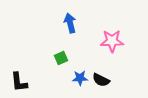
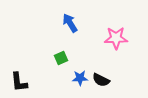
blue arrow: rotated 18 degrees counterclockwise
pink star: moved 4 px right, 3 px up
